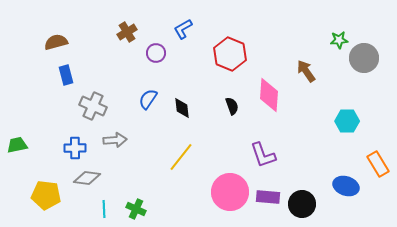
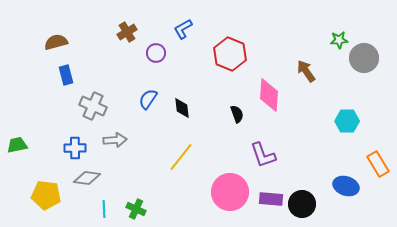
black semicircle: moved 5 px right, 8 px down
purple rectangle: moved 3 px right, 2 px down
